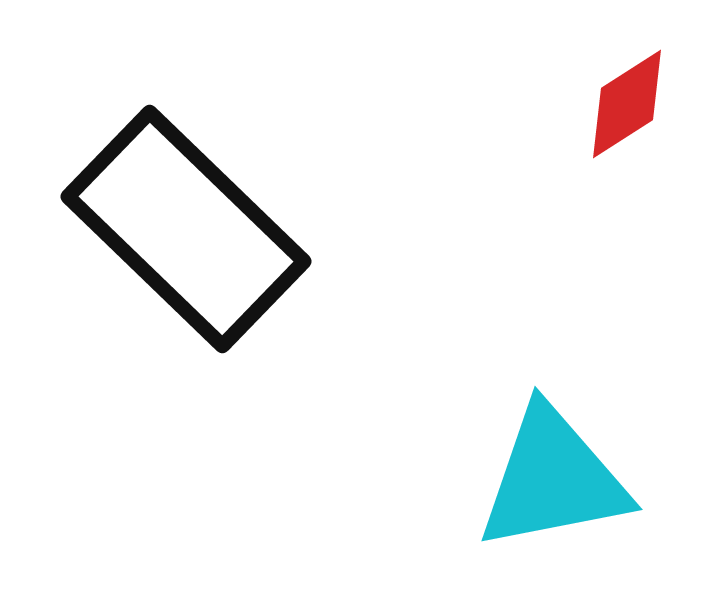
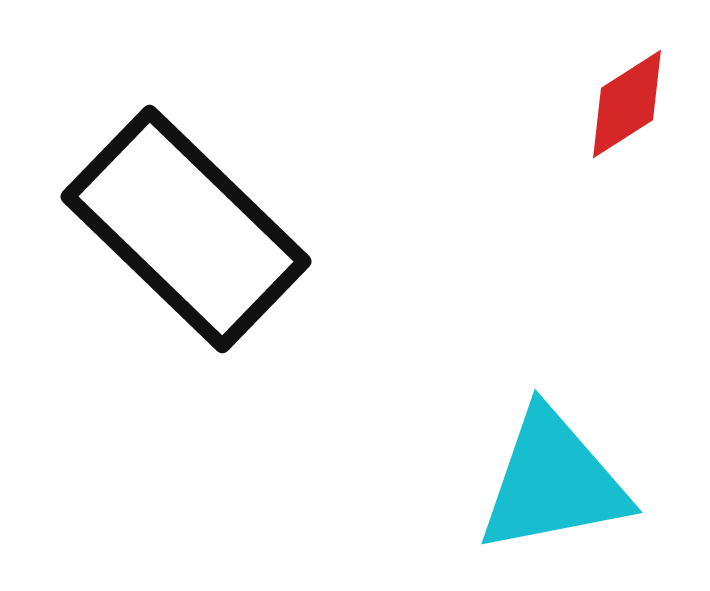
cyan triangle: moved 3 px down
